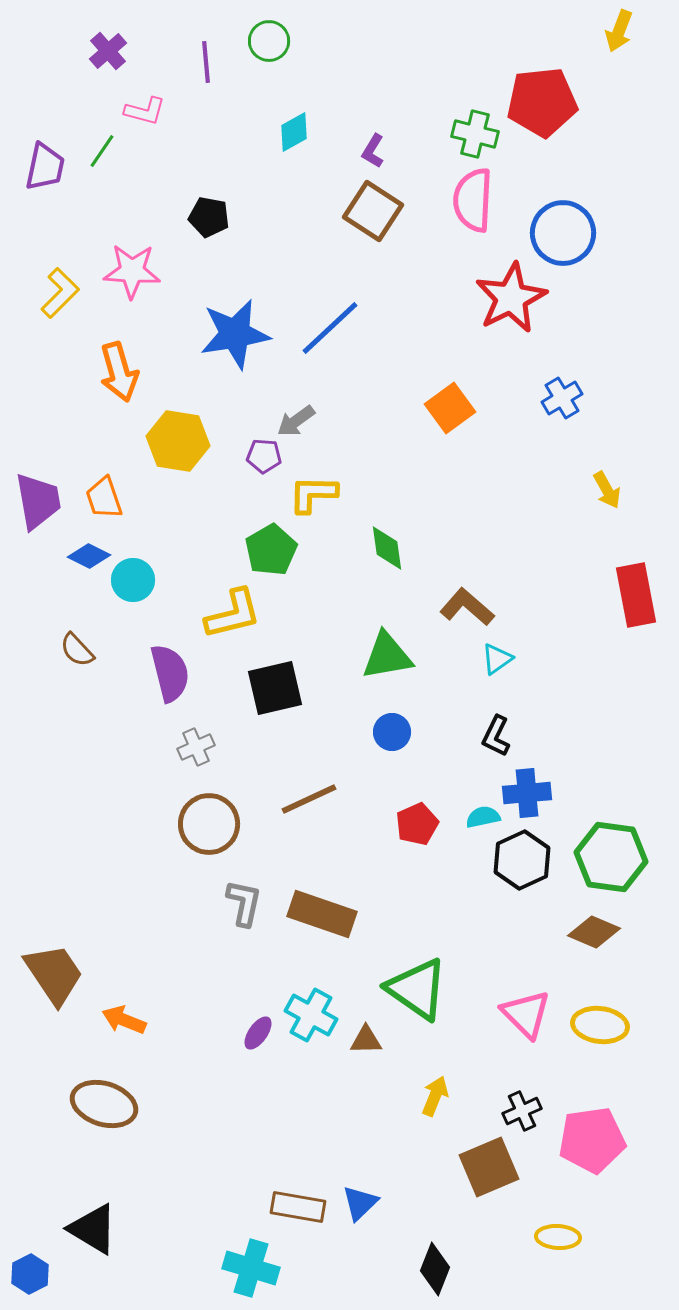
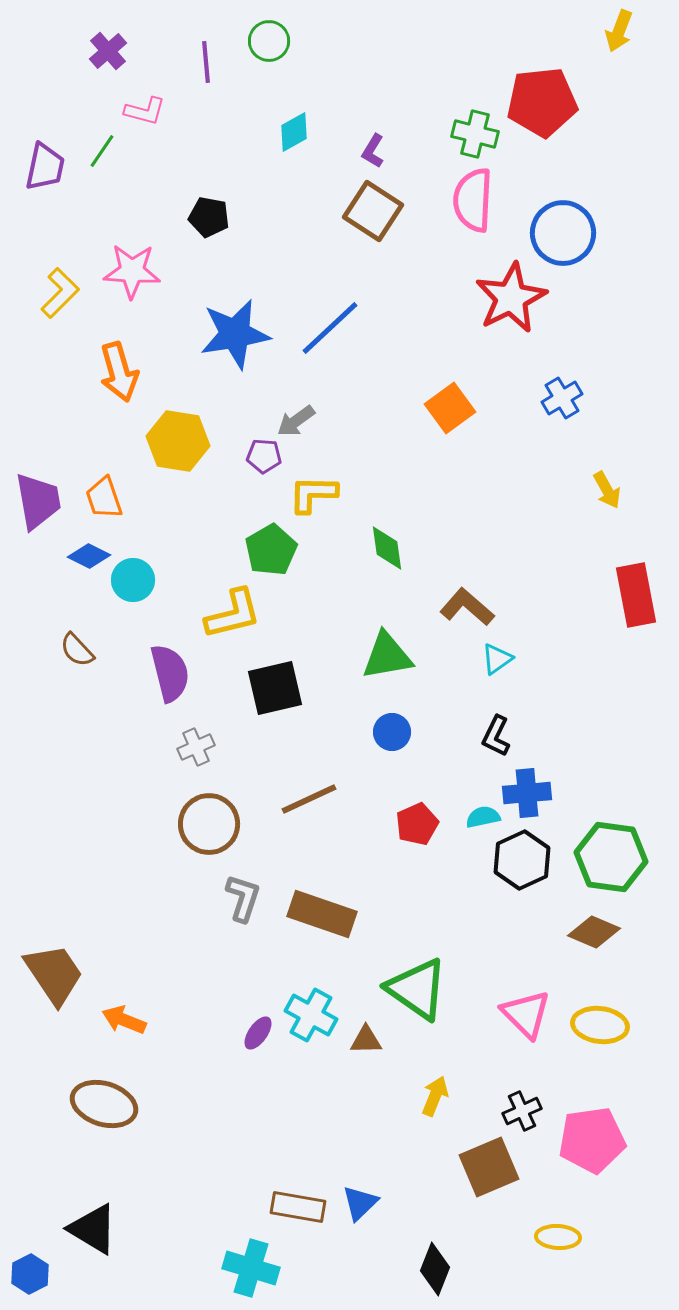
gray L-shape at (244, 903): moved 1 px left, 5 px up; rotated 6 degrees clockwise
